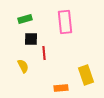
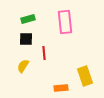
green rectangle: moved 3 px right
black square: moved 5 px left
yellow semicircle: rotated 120 degrees counterclockwise
yellow rectangle: moved 1 px left, 1 px down
